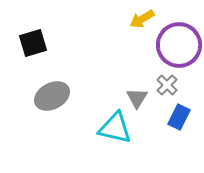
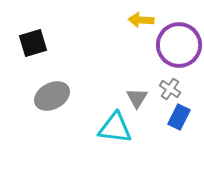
yellow arrow: moved 1 px left, 1 px down; rotated 35 degrees clockwise
gray cross: moved 3 px right, 4 px down; rotated 10 degrees counterclockwise
cyan triangle: rotated 6 degrees counterclockwise
